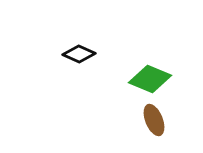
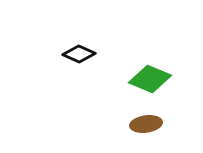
brown ellipse: moved 8 px left, 4 px down; rotated 76 degrees counterclockwise
